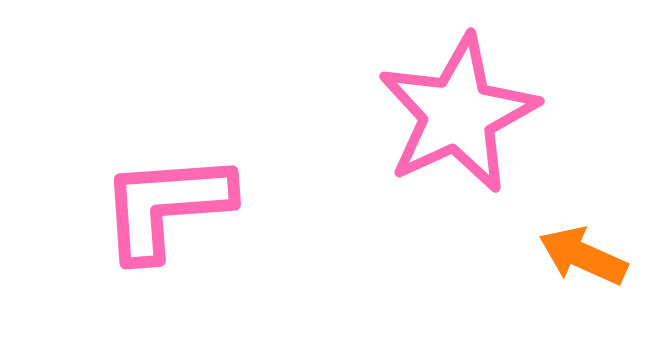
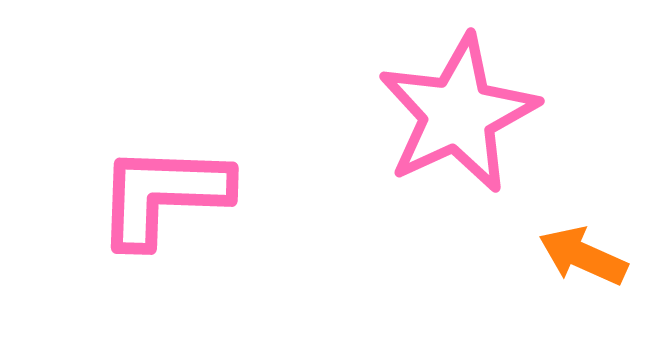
pink L-shape: moved 3 px left, 11 px up; rotated 6 degrees clockwise
